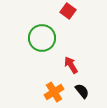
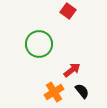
green circle: moved 3 px left, 6 px down
red arrow: moved 1 px right, 5 px down; rotated 84 degrees clockwise
